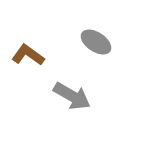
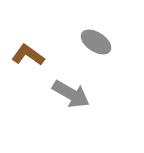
gray arrow: moved 1 px left, 2 px up
